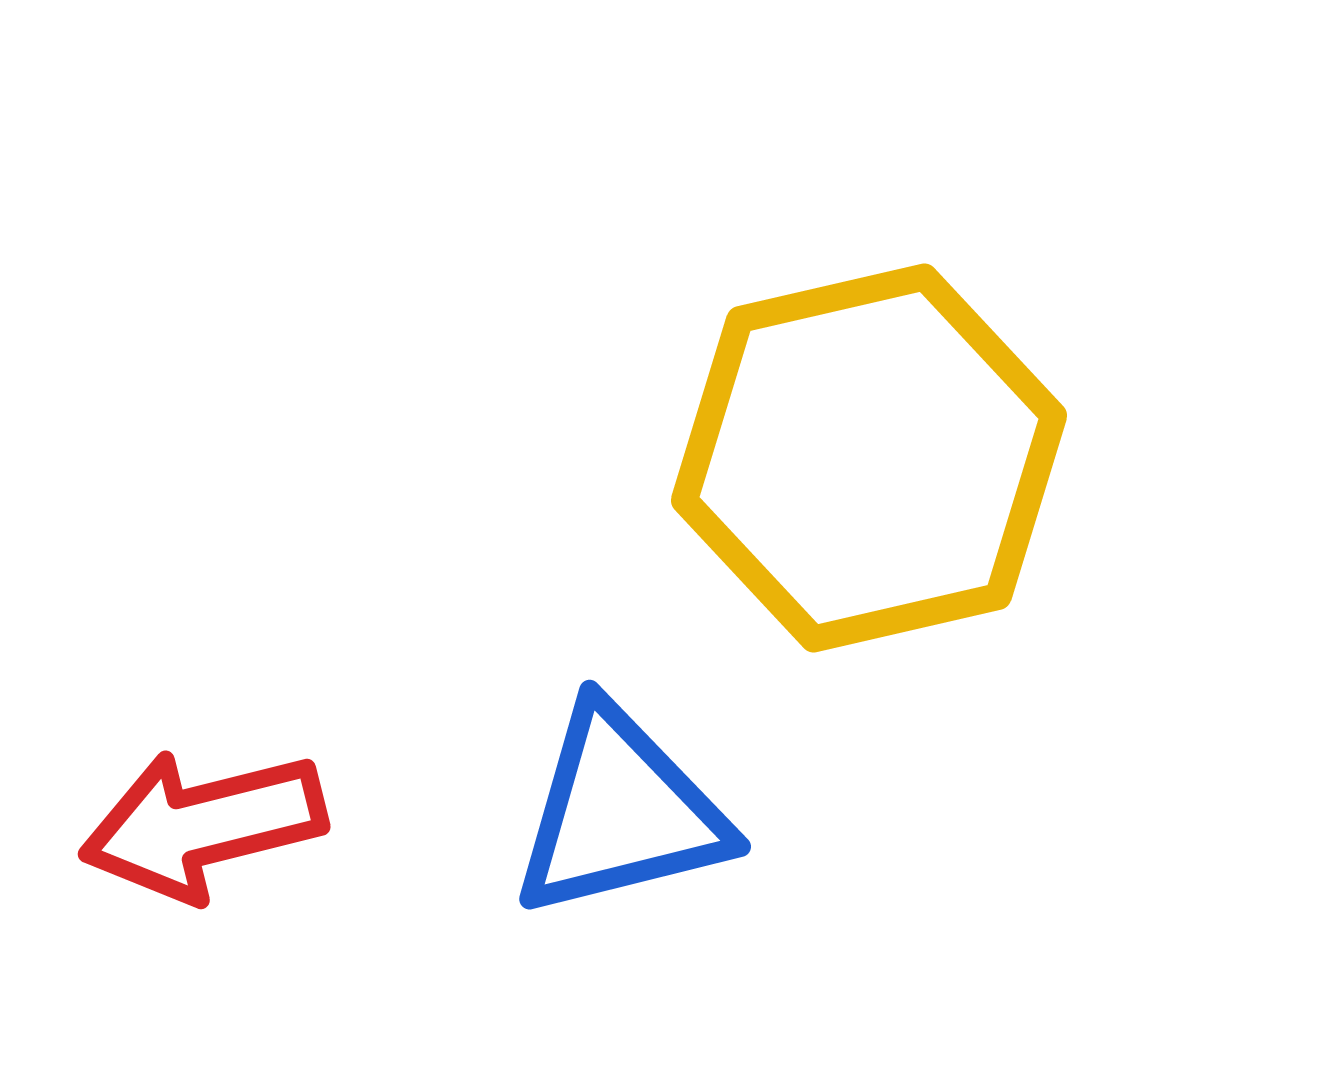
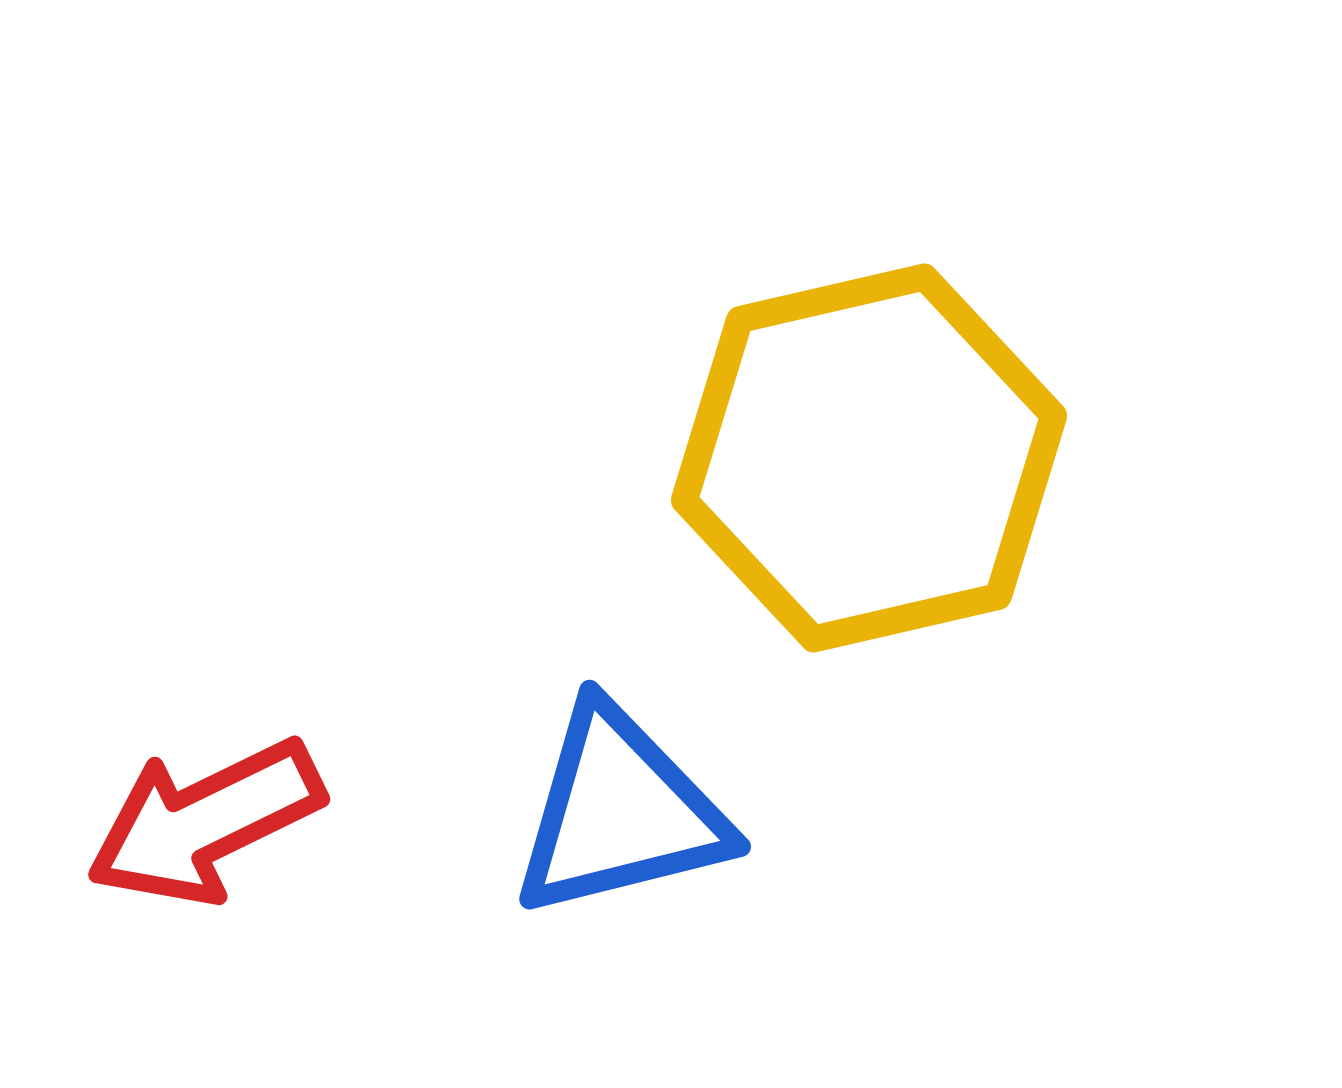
red arrow: moved 2 px right, 3 px up; rotated 12 degrees counterclockwise
